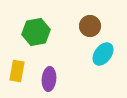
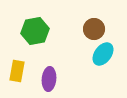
brown circle: moved 4 px right, 3 px down
green hexagon: moved 1 px left, 1 px up
